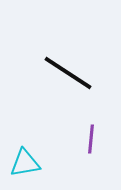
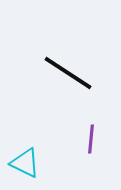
cyan triangle: rotated 36 degrees clockwise
